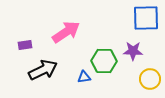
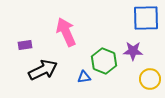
pink arrow: rotated 80 degrees counterclockwise
green hexagon: rotated 20 degrees clockwise
